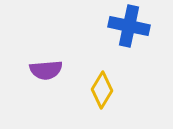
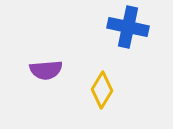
blue cross: moved 1 px left, 1 px down
